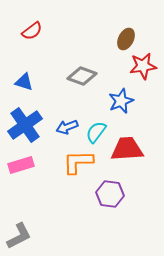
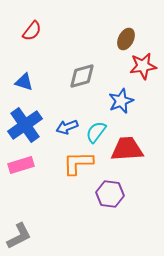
red semicircle: rotated 15 degrees counterclockwise
gray diamond: rotated 36 degrees counterclockwise
orange L-shape: moved 1 px down
